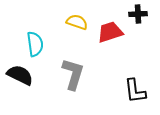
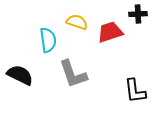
cyan semicircle: moved 13 px right, 4 px up
gray L-shape: rotated 144 degrees clockwise
